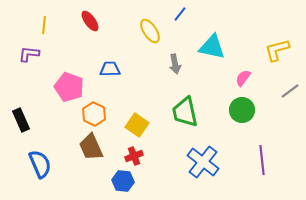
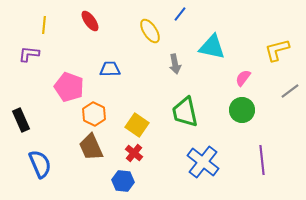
red cross: moved 3 px up; rotated 30 degrees counterclockwise
